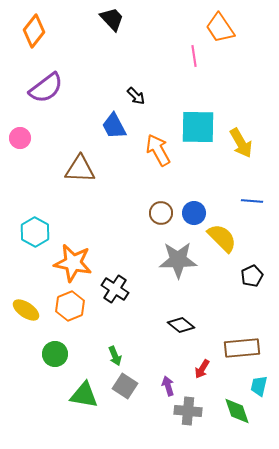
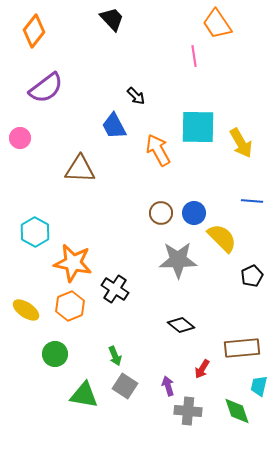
orange trapezoid: moved 3 px left, 4 px up
